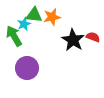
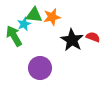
black star: moved 1 px left
purple circle: moved 13 px right
